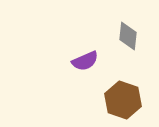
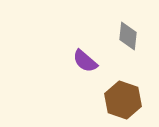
purple semicircle: rotated 64 degrees clockwise
